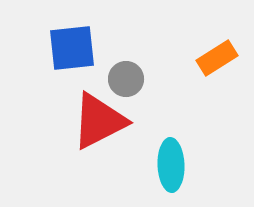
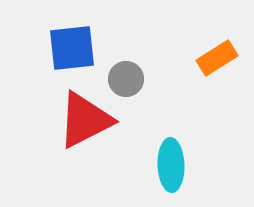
red triangle: moved 14 px left, 1 px up
